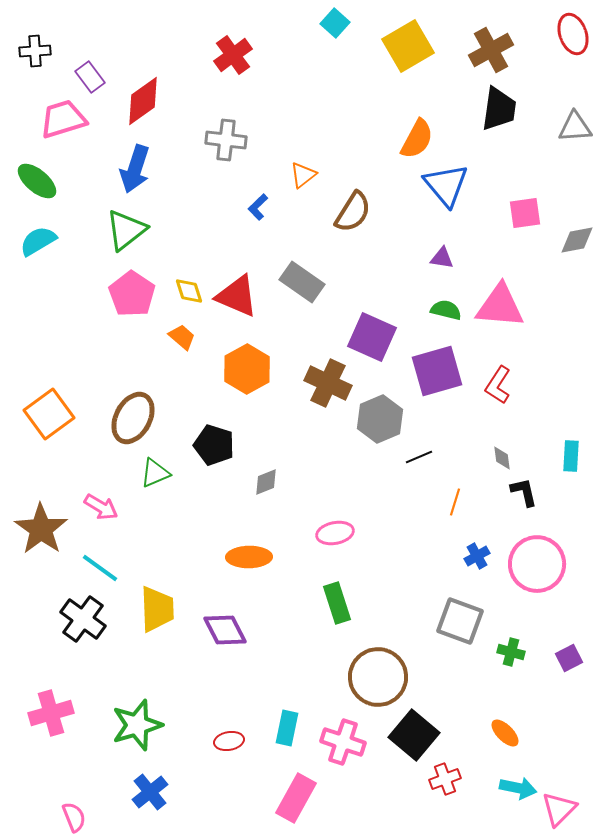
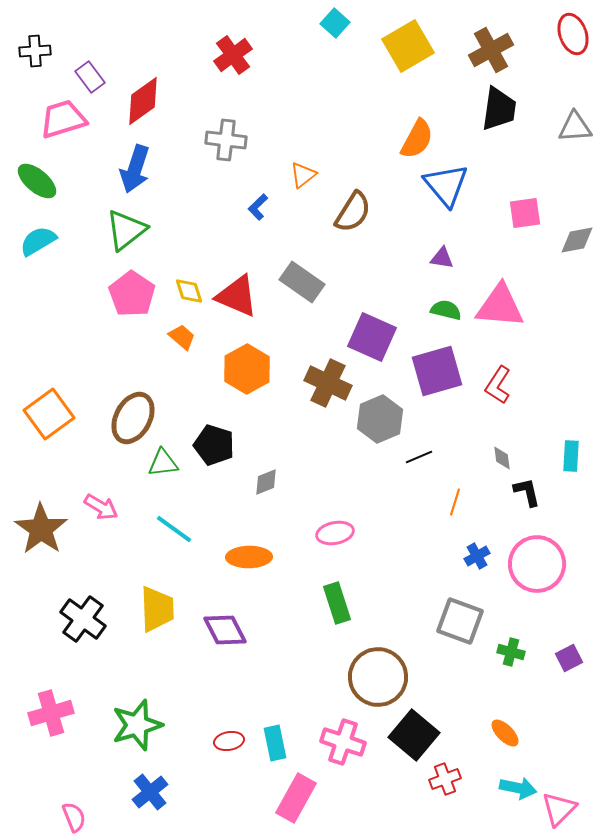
green triangle at (155, 473): moved 8 px right, 10 px up; rotated 16 degrees clockwise
black L-shape at (524, 492): moved 3 px right
cyan line at (100, 568): moved 74 px right, 39 px up
cyan rectangle at (287, 728): moved 12 px left, 15 px down; rotated 24 degrees counterclockwise
